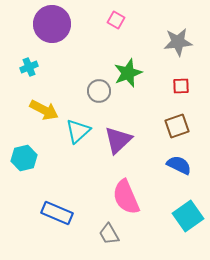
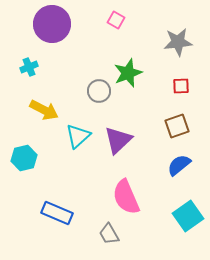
cyan triangle: moved 5 px down
blue semicircle: rotated 65 degrees counterclockwise
